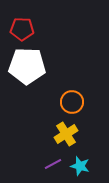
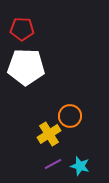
white pentagon: moved 1 px left, 1 px down
orange circle: moved 2 px left, 14 px down
yellow cross: moved 17 px left
